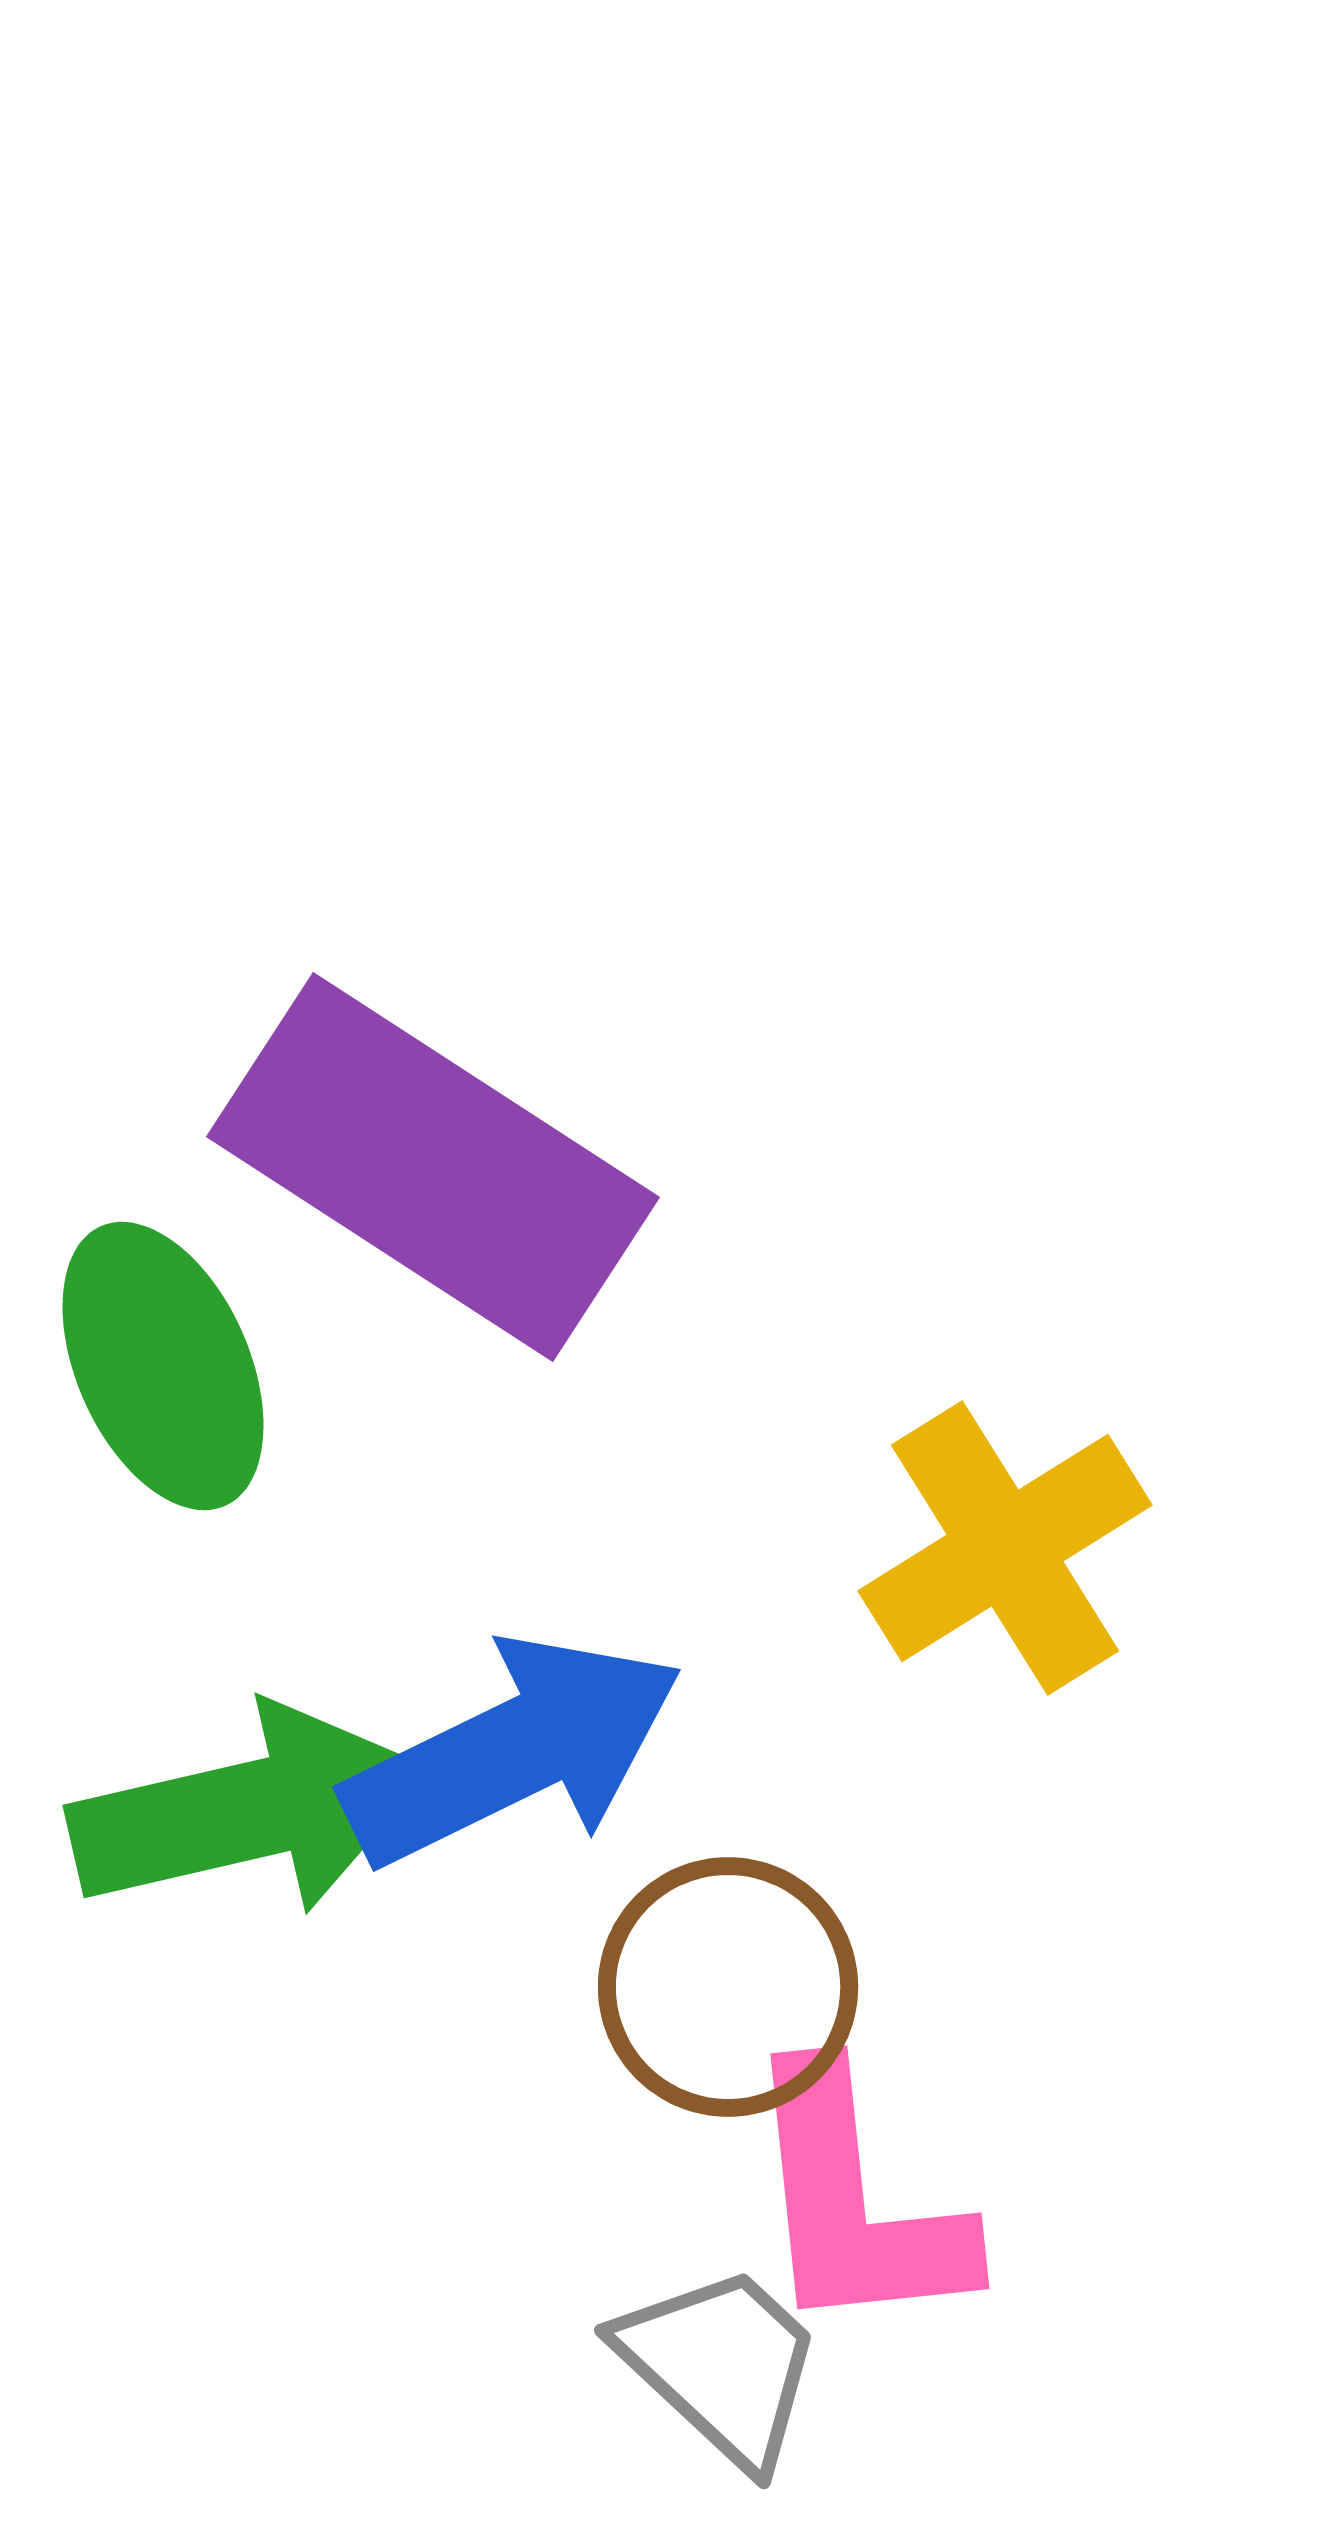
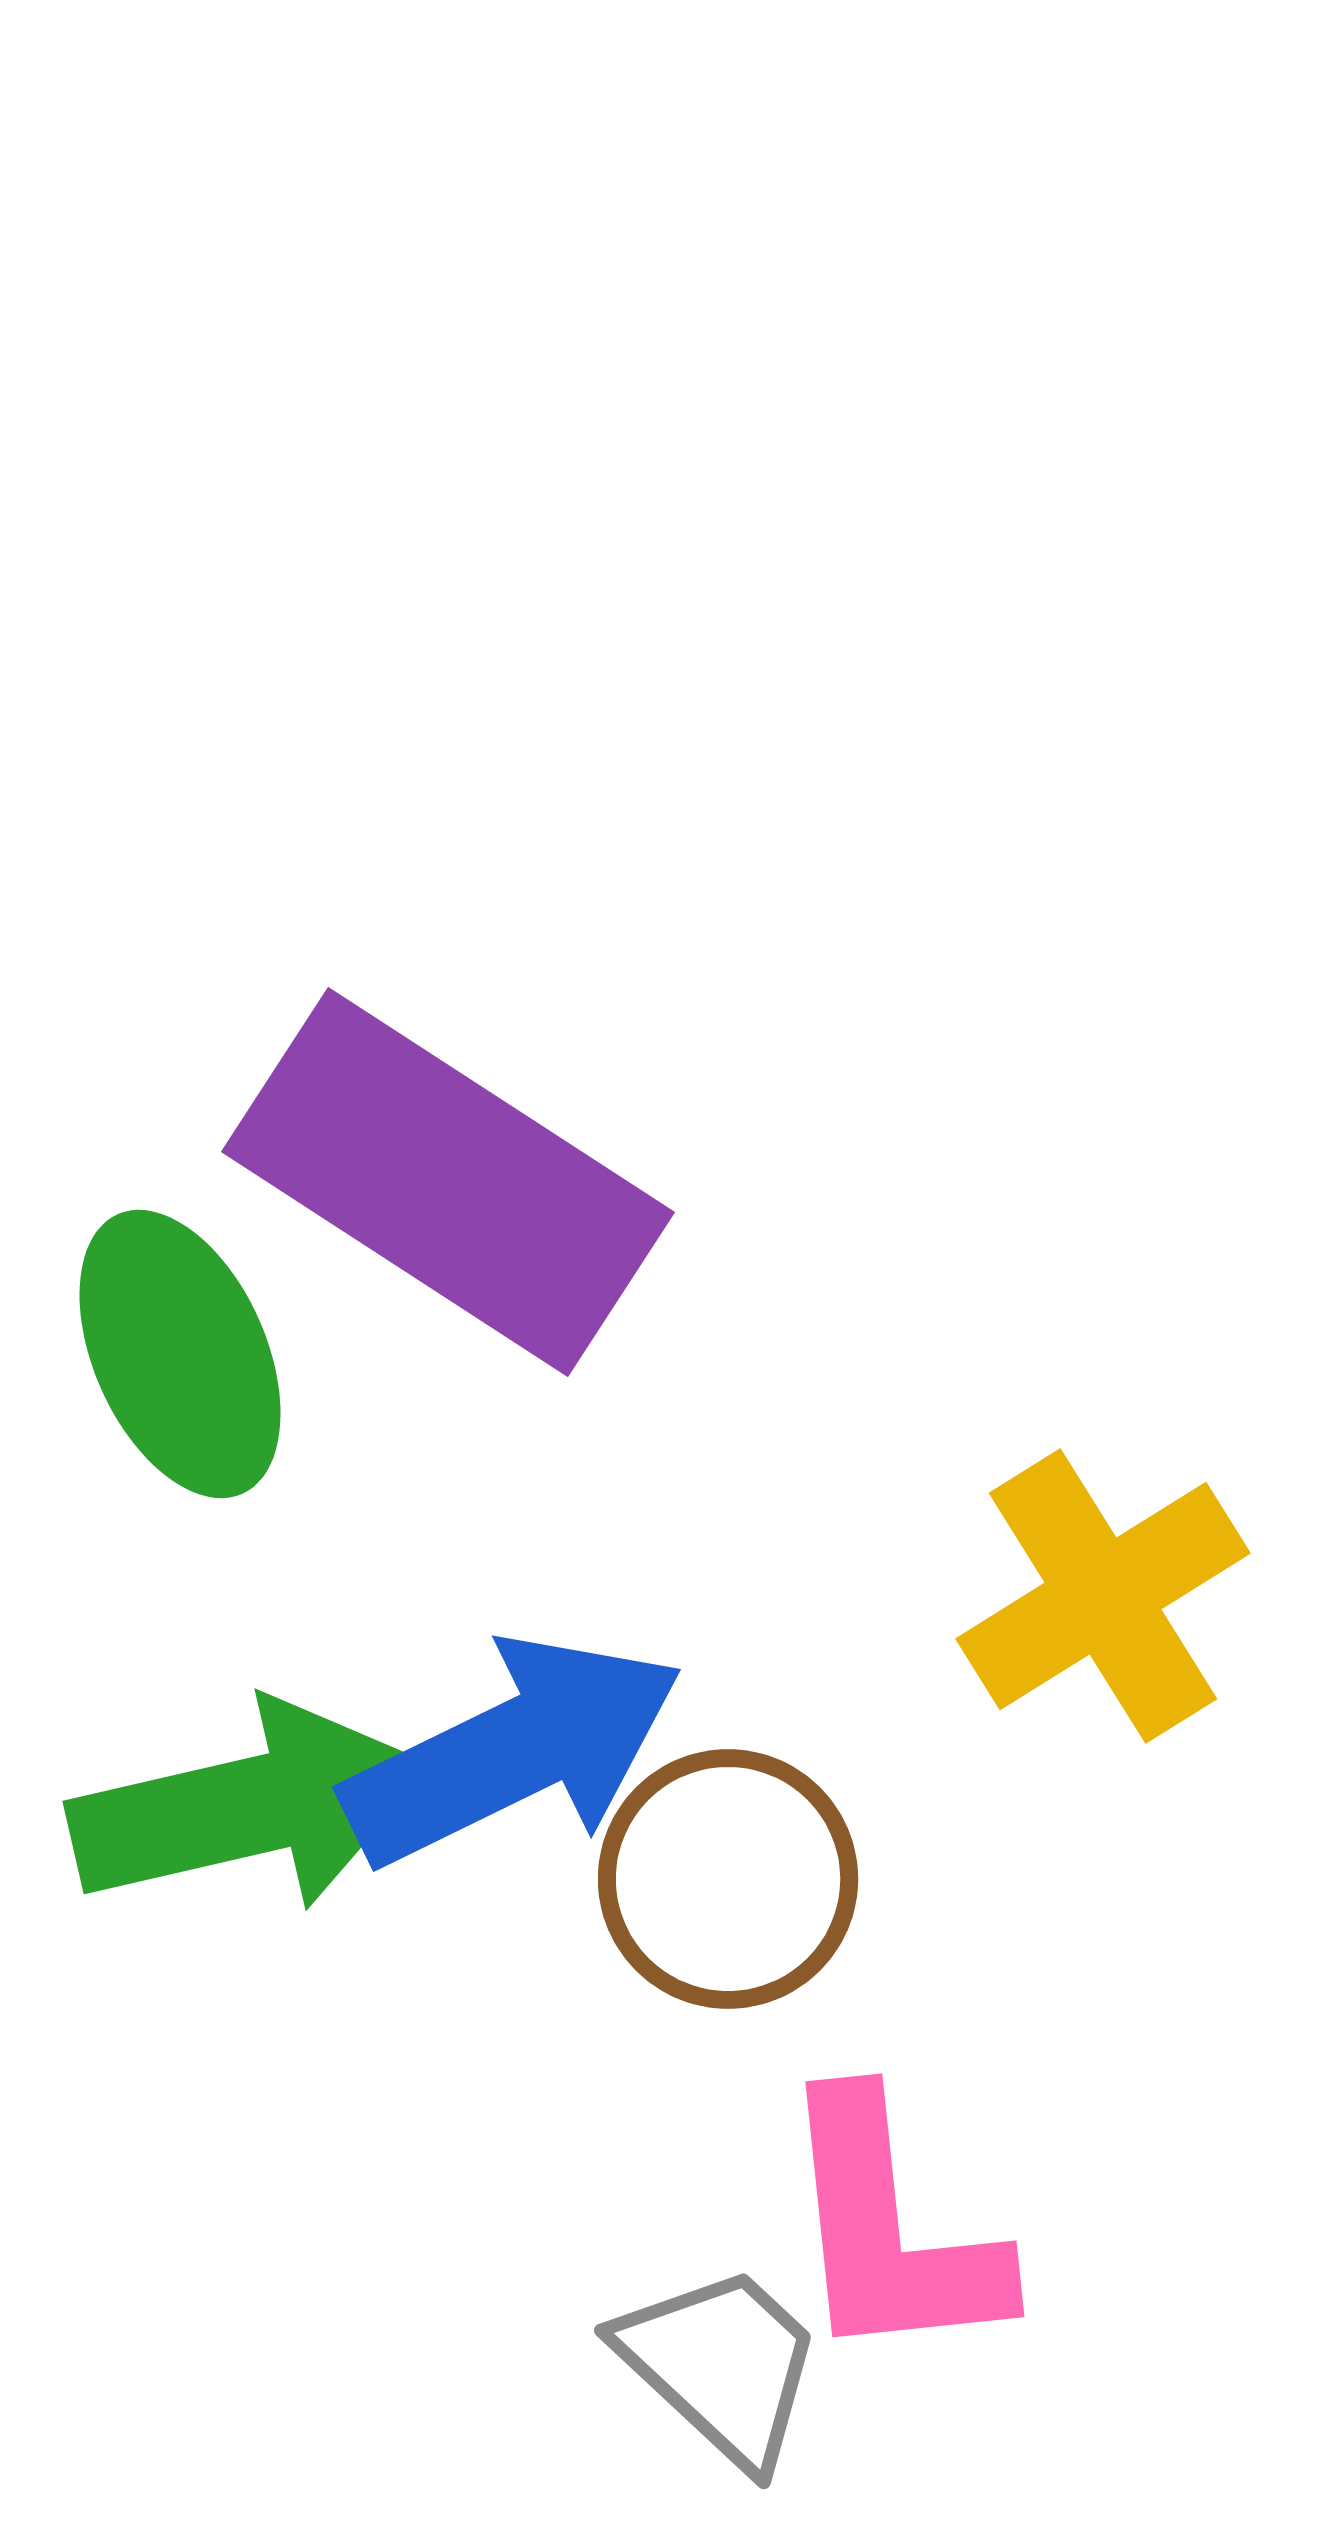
purple rectangle: moved 15 px right, 15 px down
green ellipse: moved 17 px right, 12 px up
yellow cross: moved 98 px right, 48 px down
green arrow: moved 4 px up
brown circle: moved 108 px up
pink L-shape: moved 35 px right, 28 px down
